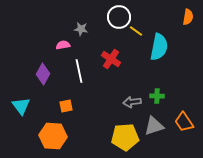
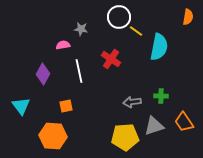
green cross: moved 4 px right
